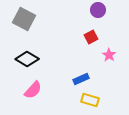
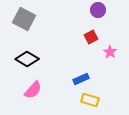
pink star: moved 1 px right, 3 px up
